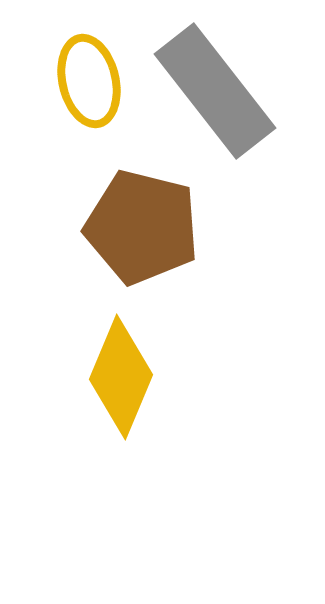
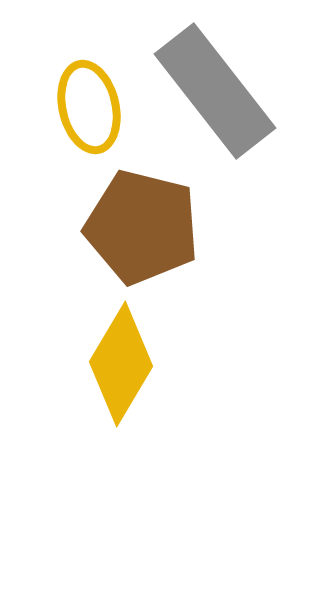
yellow ellipse: moved 26 px down
yellow diamond: moved 13 px up; rotated 8 degrees clockwise
